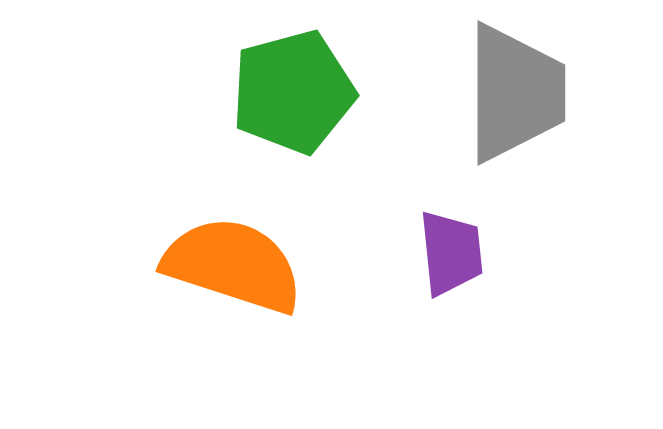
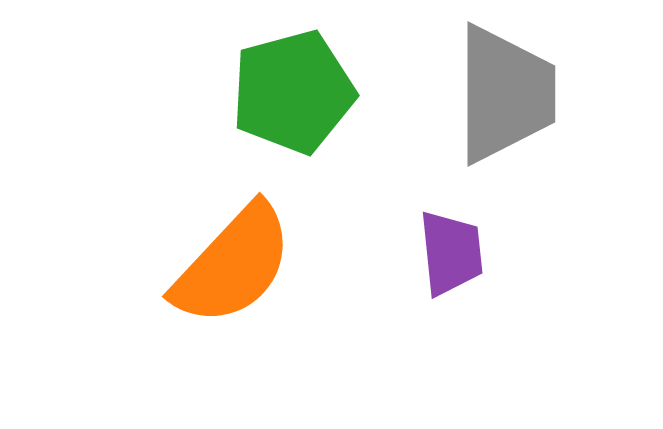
gray trapezoid: moved 10 px left, 1 px down
orange semicircle: rotated 115 degrees clockwise
